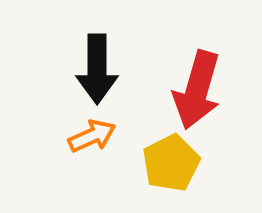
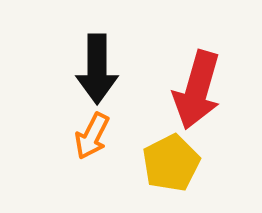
orange arrow: rotated 141 degrees clockwise
